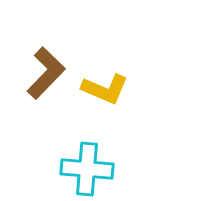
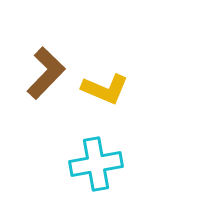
cyan cross: moved 9 px right, 5 px up; rotated 15 degrees counterclockwise
